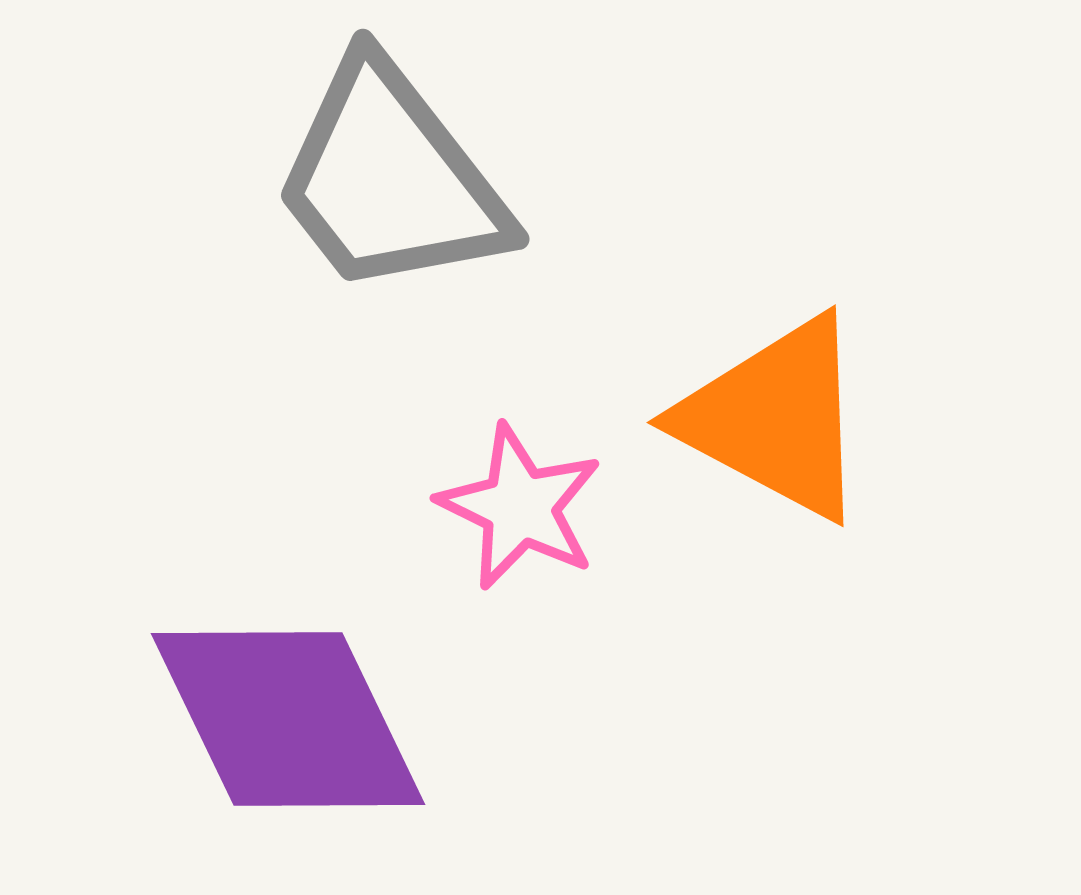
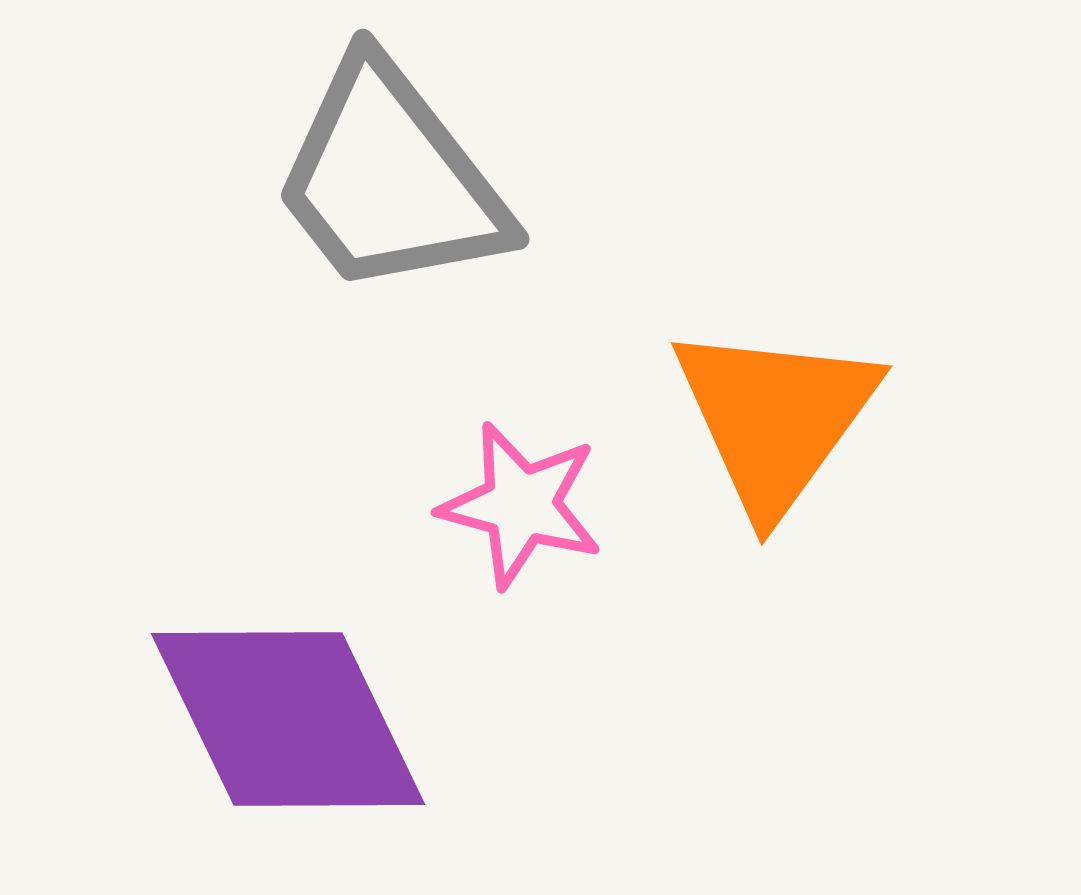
orange triangle: rotated 38 degrees clockwise
pink star: moved 1 px right, 2 px up; rotated 11 degrees counterclockwise
